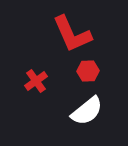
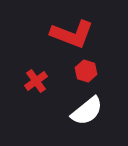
red L-shape: rotated 45 degrees counterclockwise
red hexagon: moved 2 px left; rotated 20 degrees clockwise
